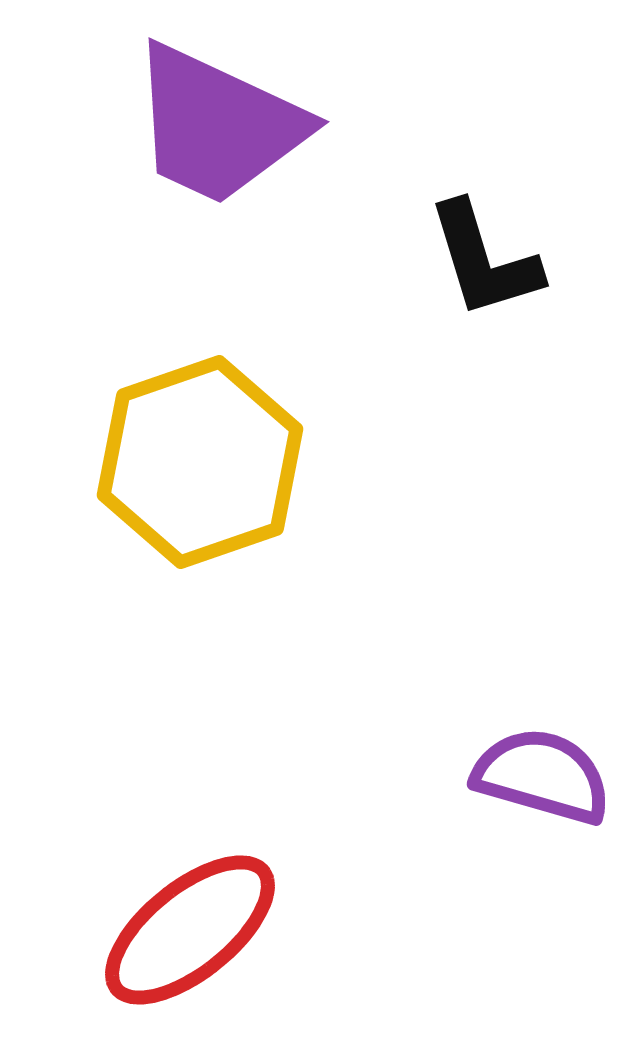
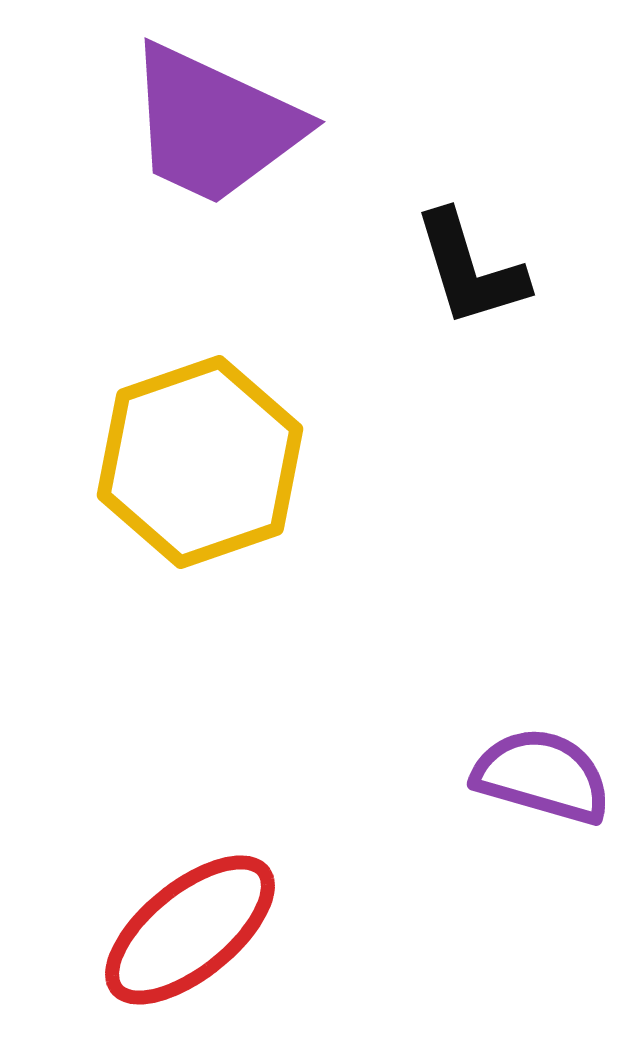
purple trapezoid: moved 4 px left
black L-shape: moved 14 px left, 9 px down
